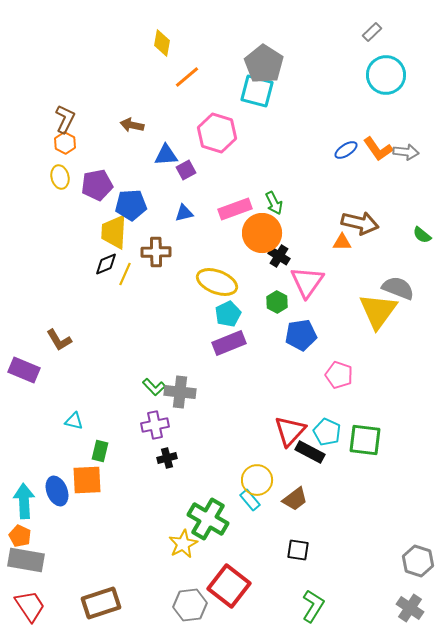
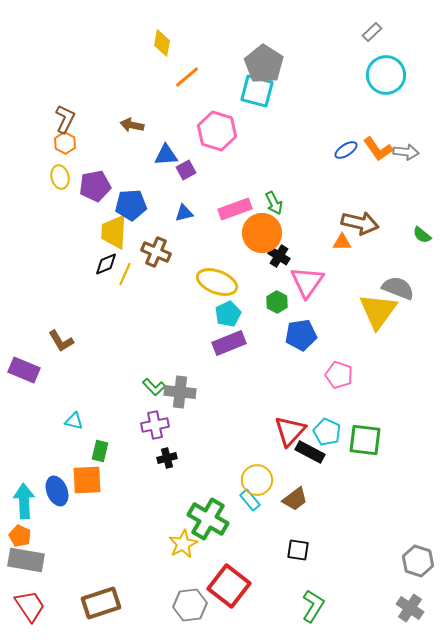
pink hexagon at (217, 133): moved 2 px up
purple pentagon at (97, 185): moved 2 px left, 1 px down
brown cross at (156, 252): rotated 24 degrees clockwise
brown L-shape at (59, 340): moved 2 px right, 1 px down
